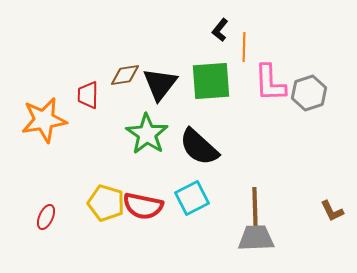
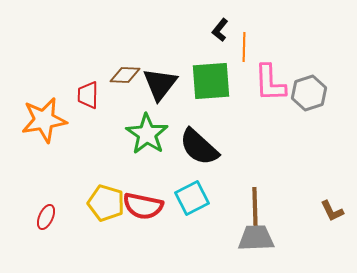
brown diamond: rotated 12 degrees clockwise
